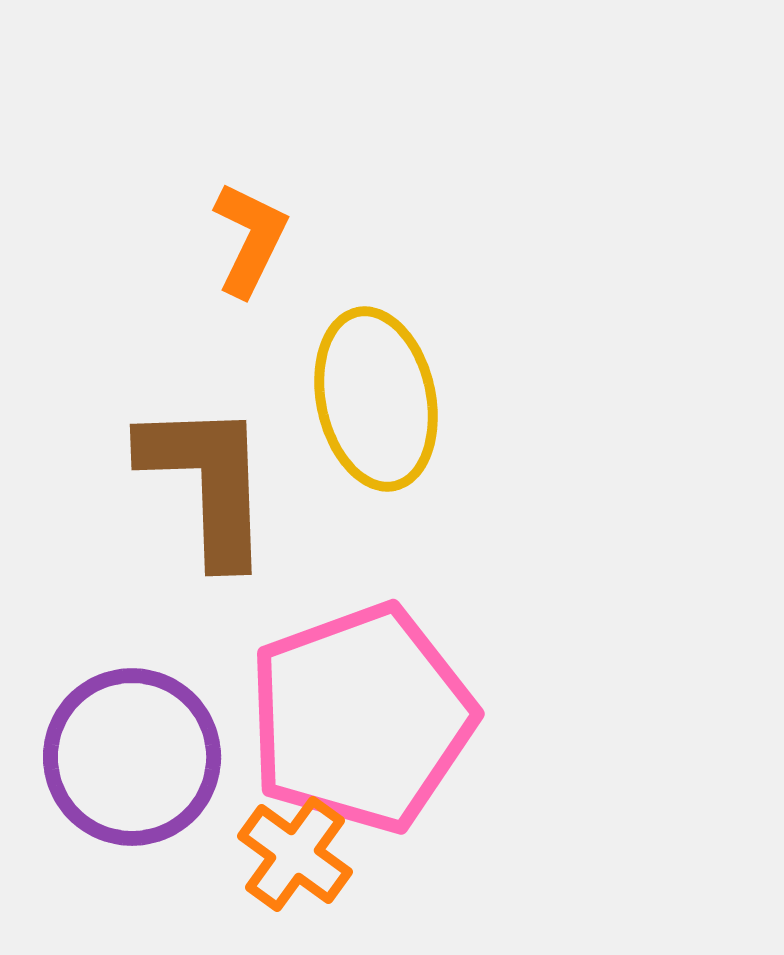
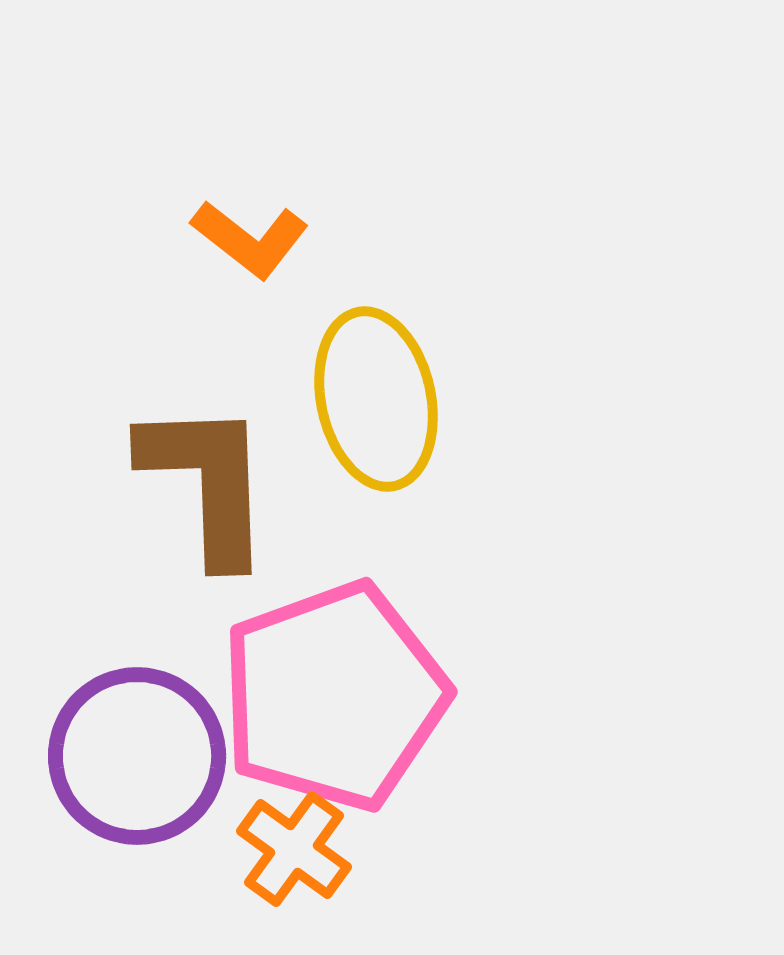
orange L-shape: rotated 102 degrees clockwise
pink pentagon: moved 27 px left, 22 px up
purple circle: moved 5 px right, 1 px up
orange cross: moved 1 px left, 5 px up
